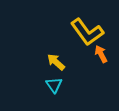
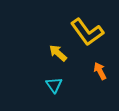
orange arrow: moved 1 px left, 17 px down
yellow arrow: moved 2 px right, 9 px up
